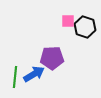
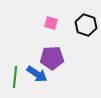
pink square: moved 17 px left, 2 px down; rotated 16 degrees clockwise
black hexagon: moved 1 px right, 2 px up
blue arrow: moved 3 px right; rotated 65 degrees clockwise
